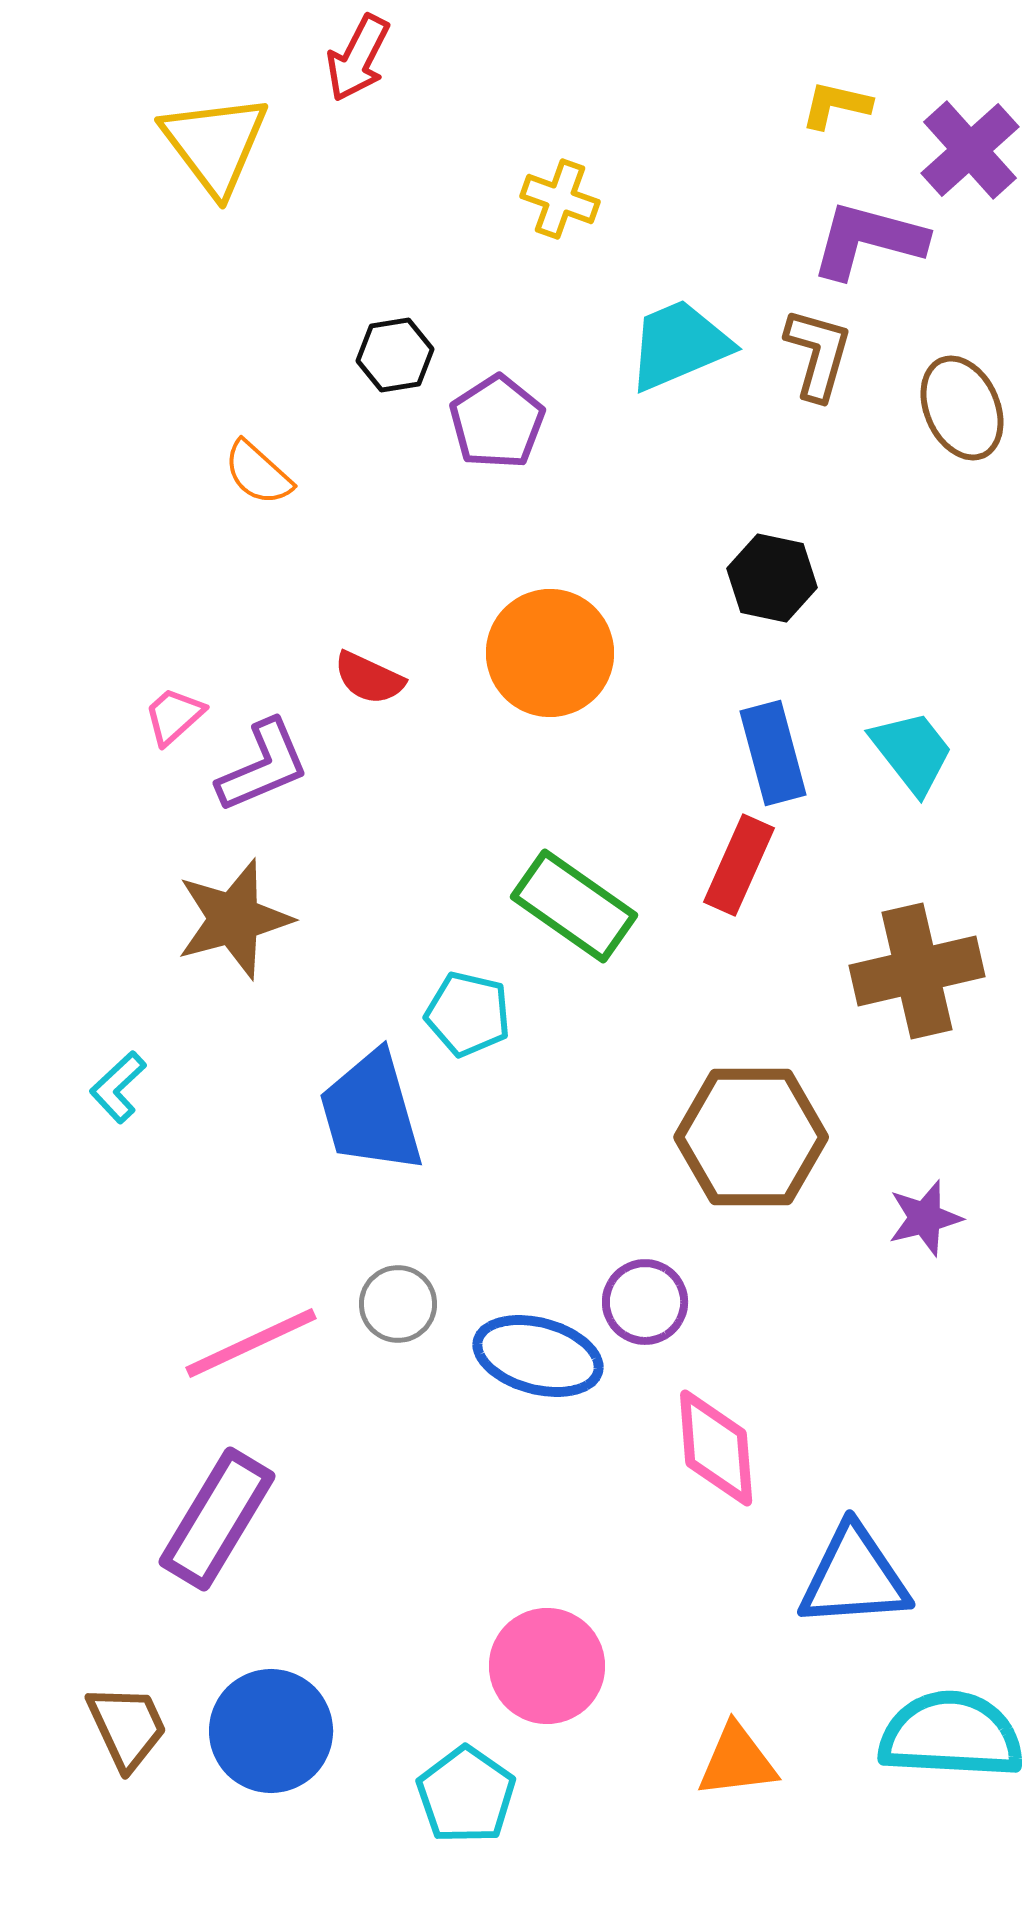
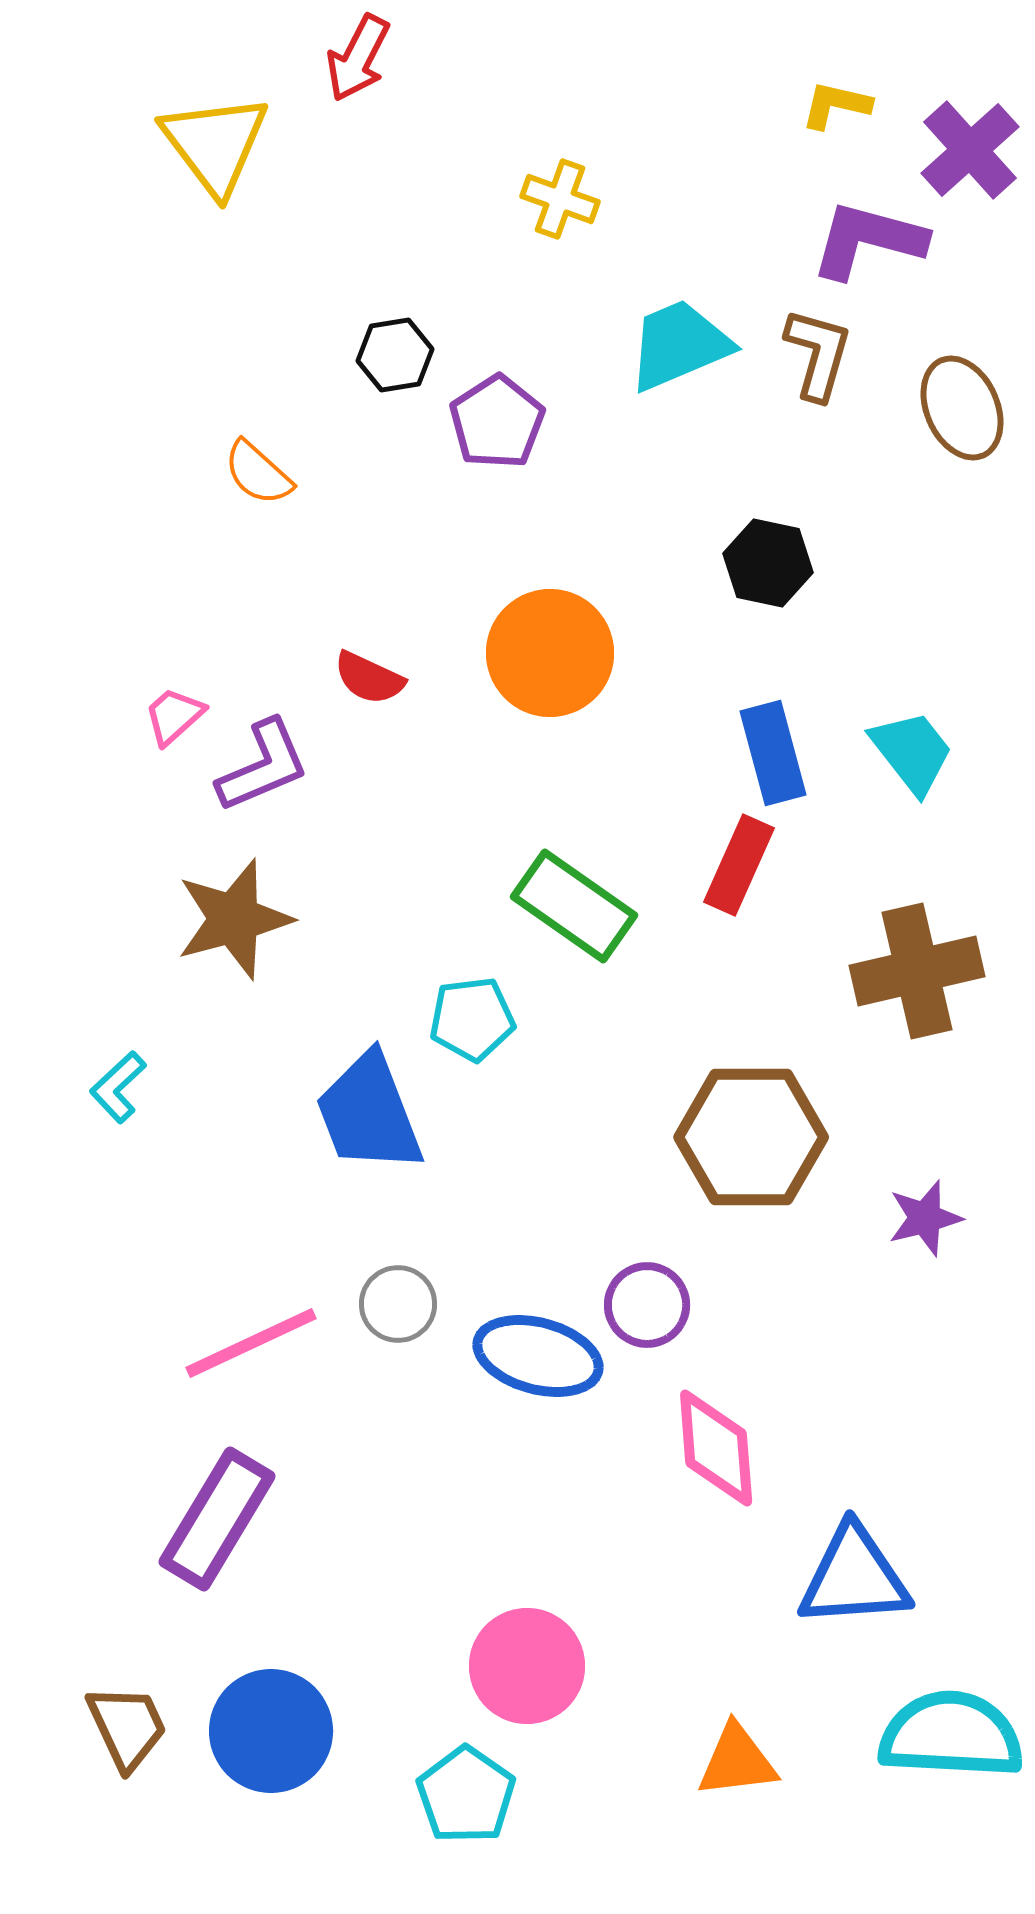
black hexagon at (772, 578): moved 4 px left, 15 px up
cyan pentagon at (468, 1014): moved 4 px right, 5 px down; rotated 20 degrees counterclockwise
blue trapezoid at (371, 1112): moved 2 px left, 1 px down; rotated 5 degrees counterclockwise
purple circle at (645, 1302): moved 2 px right, 3 px down
pink circle at (547, 1666): moved 20 px left
